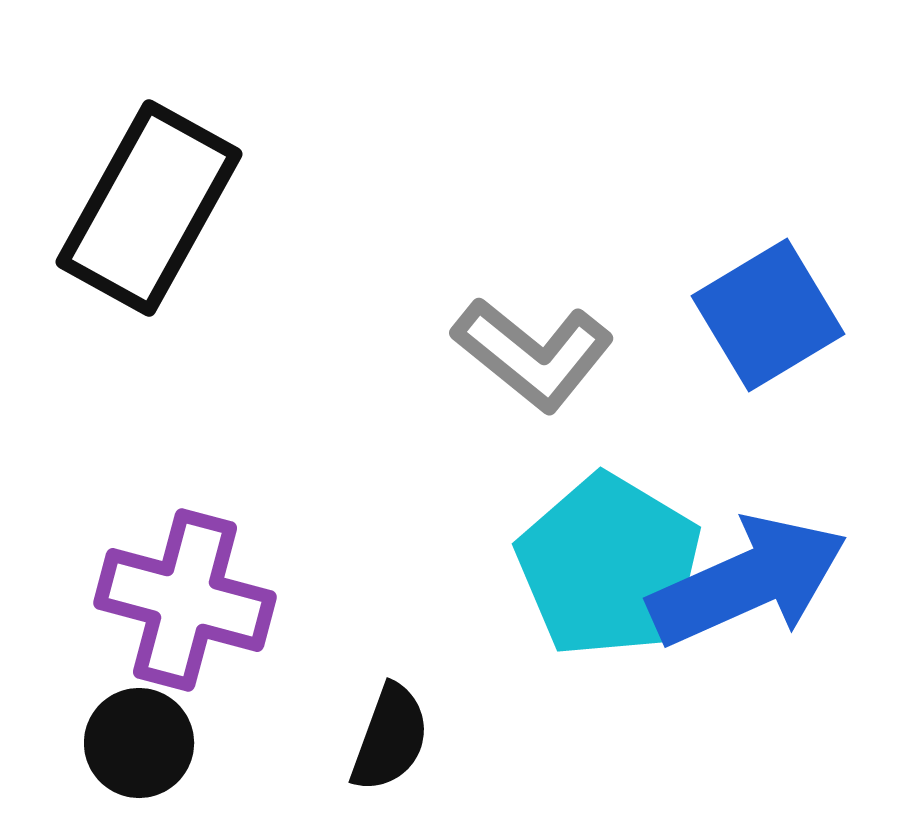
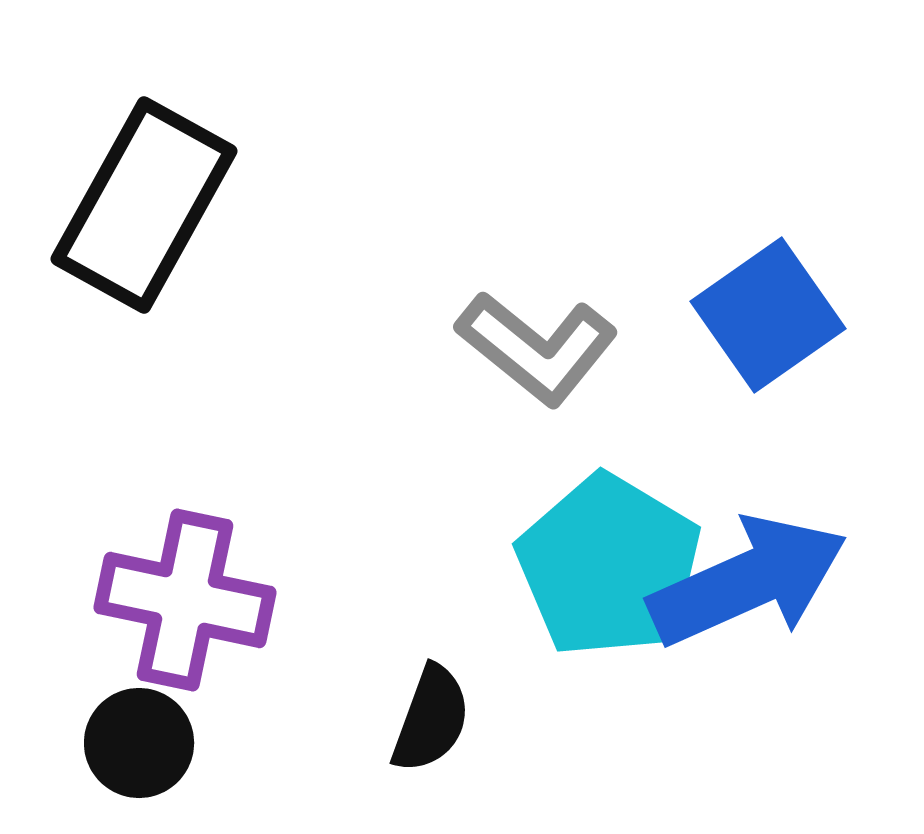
black rectangle: moved 5 px left, 3 px up
blue square: rotated 4 degrees counterclockwise
gray L-shape: moved 4 px right, 6 px up
purple cross: rotated 3 degrees counterclockwise
black semicircle: moved 41 px right, 19 px up
